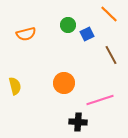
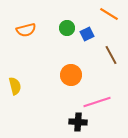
orange line: rotated 12 degrees counterclockwise
green circle: moved 1 px left, 3 px down
orange semicircle: moved 4 px up
orange circle: moved 7 px right, 8 px up
pink line: moved 3 px left, 2 px down
